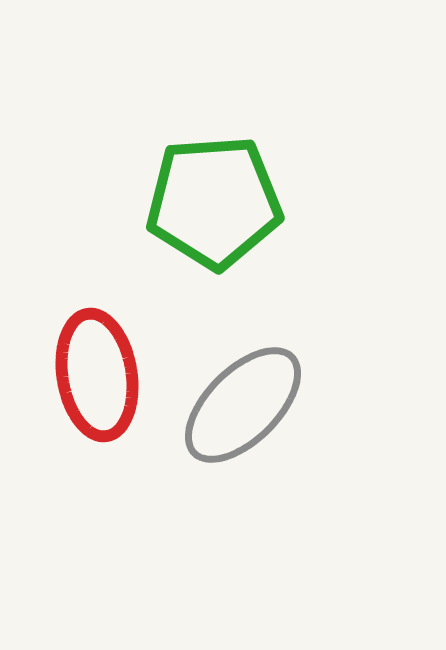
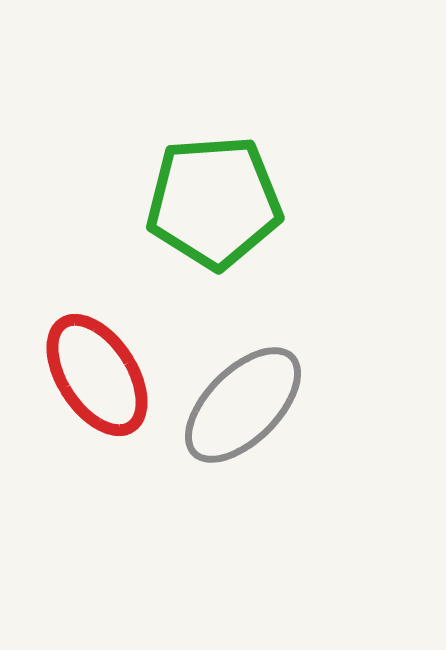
red ellipse: rotated 24 degrees counterclockwise
